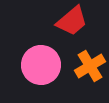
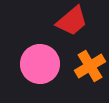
pink circle: moved 1 px left, 1 px up
